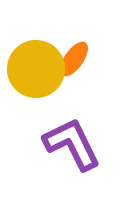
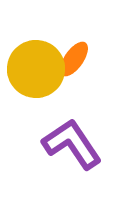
purple L-shape: rotated 8 degrees counterclockwise
